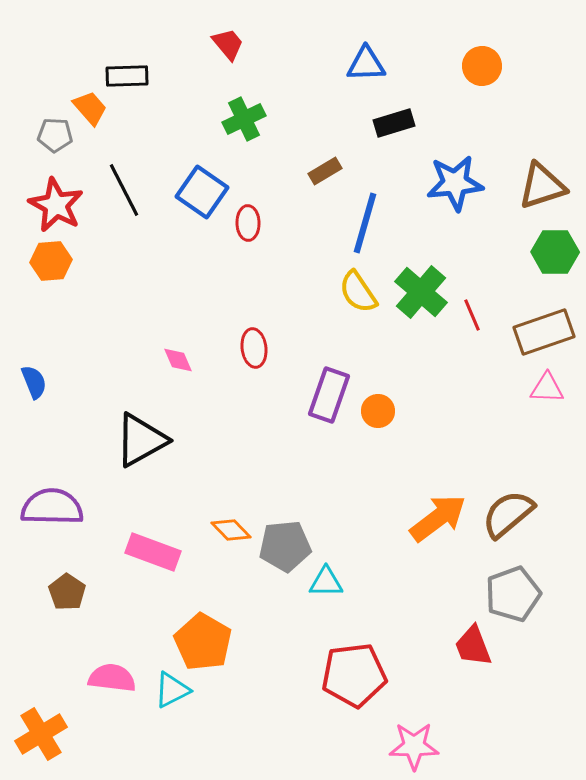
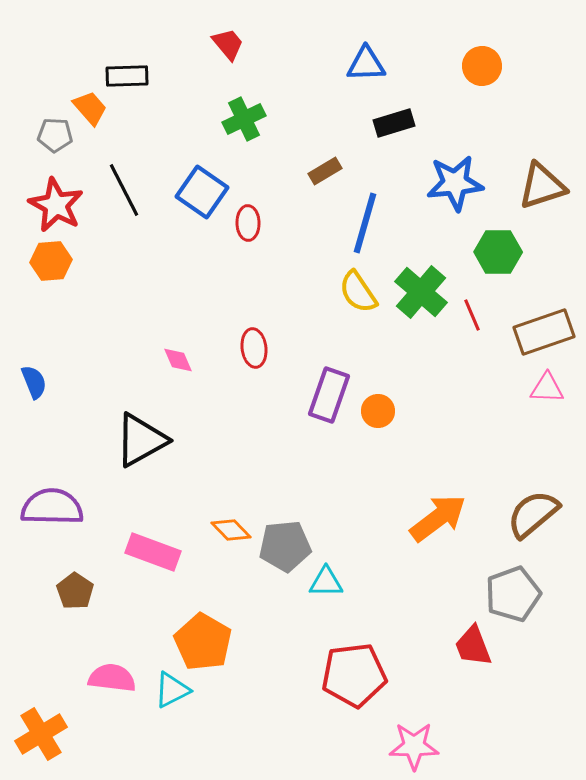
green hexagon at (555, 252): moved 57 px left
brown semicircle at (508, 514): moved 25 px right
brown pentagon at (67, 592): moved 8 px right, 1 px up
